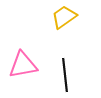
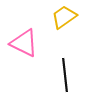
pink triangle: moved 1 px right, 22 px up; rotated 36 degrees clockwise
